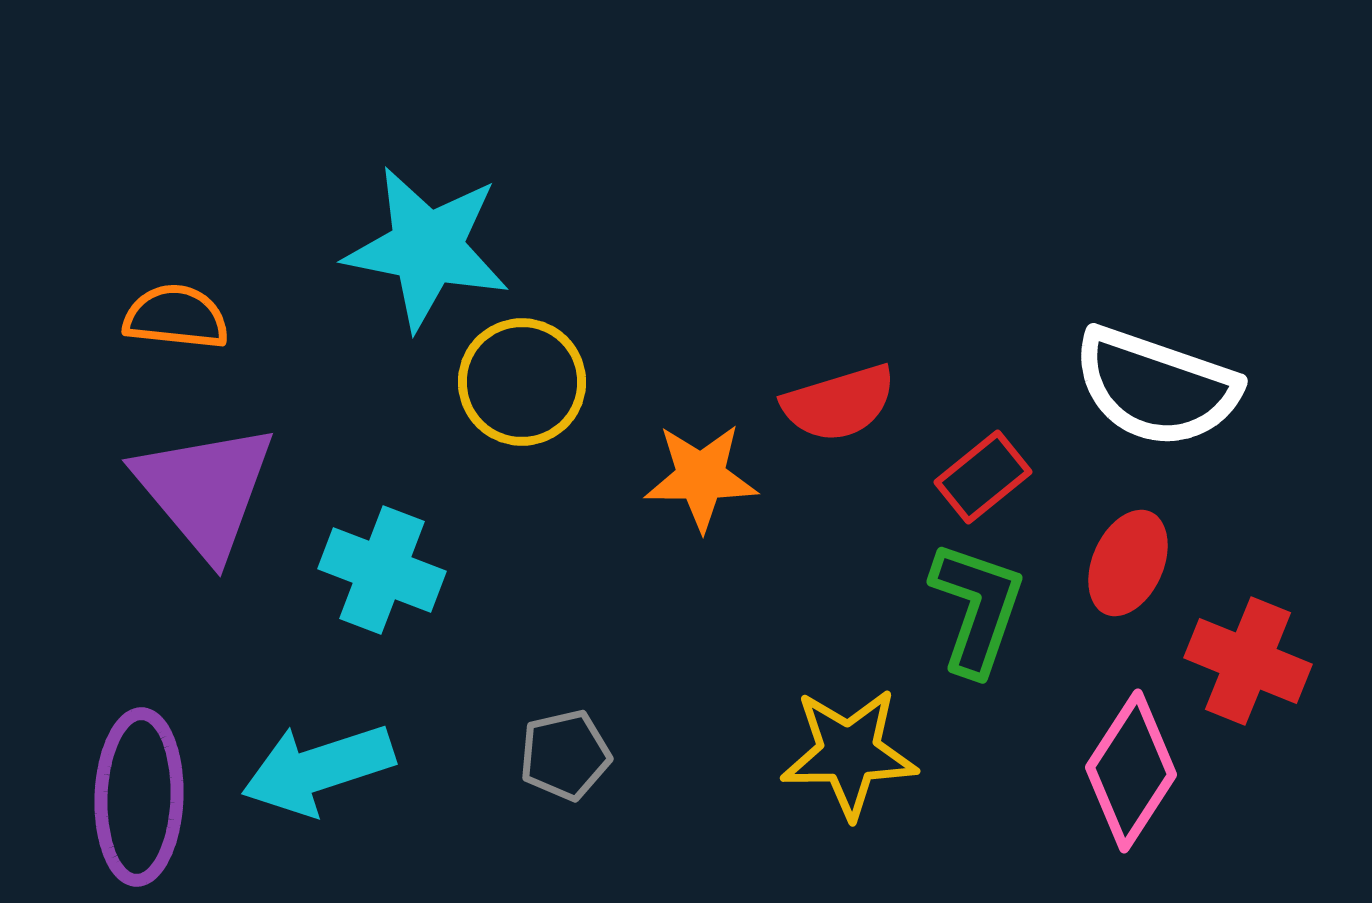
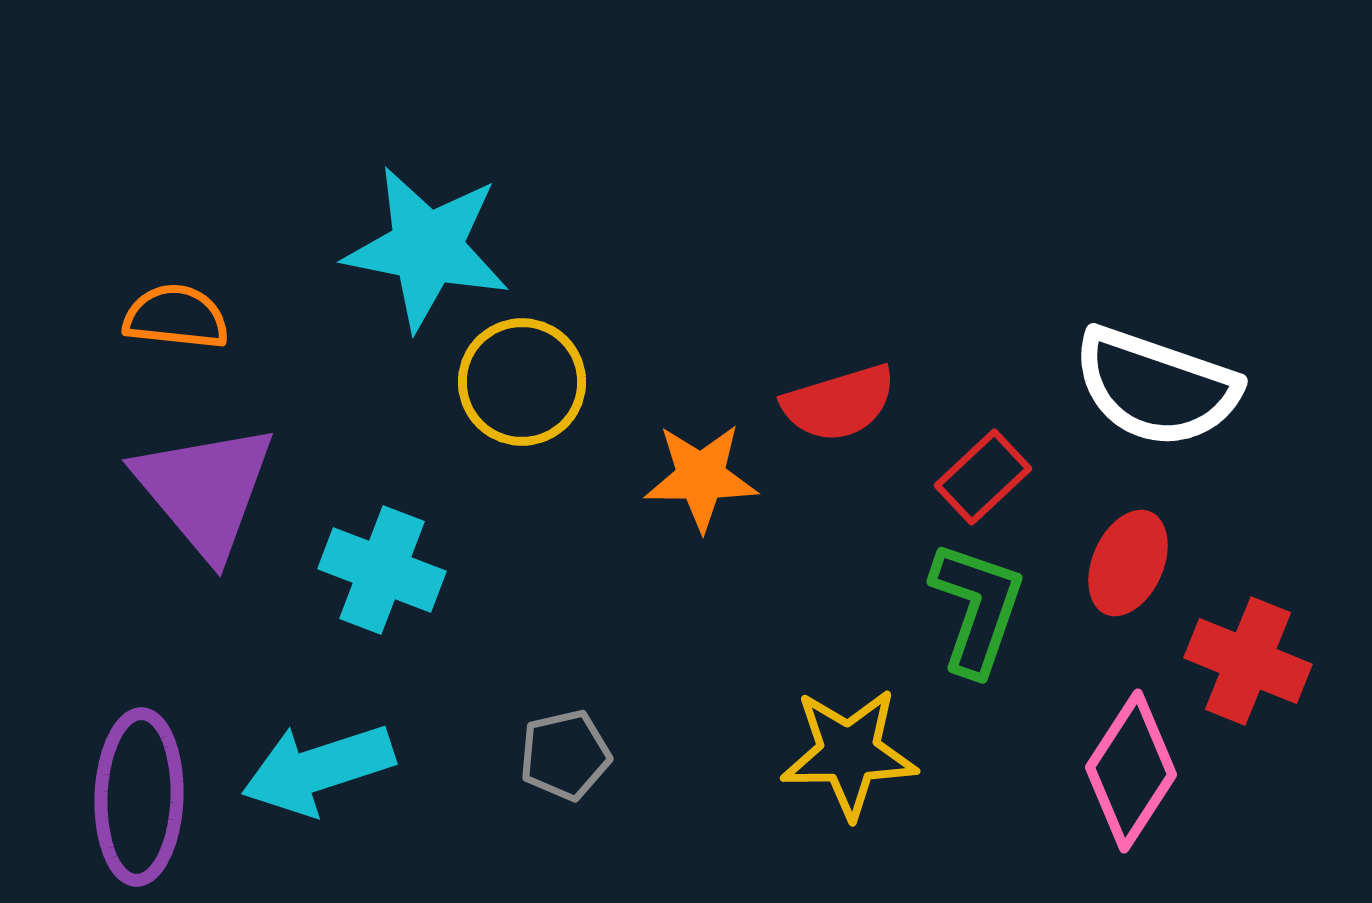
red rectangle: rotated 4 degrees counterclockwise
